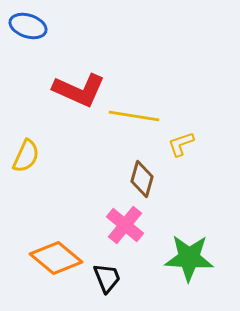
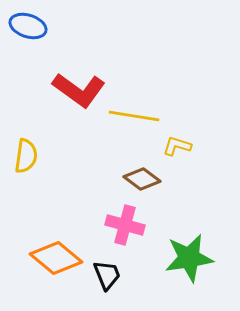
red L-shape: rotated 12 degrees clockwise
yellow L-shape: moved 4 px left, 2 px down; rotated 36 degrees clockwise
yellow semicircle: rotated 16 degrees counterclockwise
brown diamond: rotated 69 degrees counterclockwise
pink cross: rotated 24 degrees counterclockwise
green star: rotated 12 degrees counterclockwise
black trapezoid: moved 3 px up
